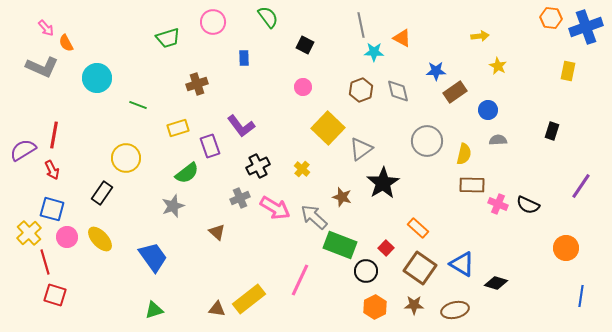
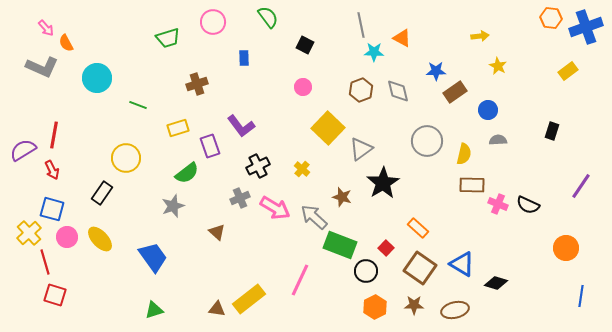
yellow rectangle at (568, 71): rotated 42 degrees clockwise
